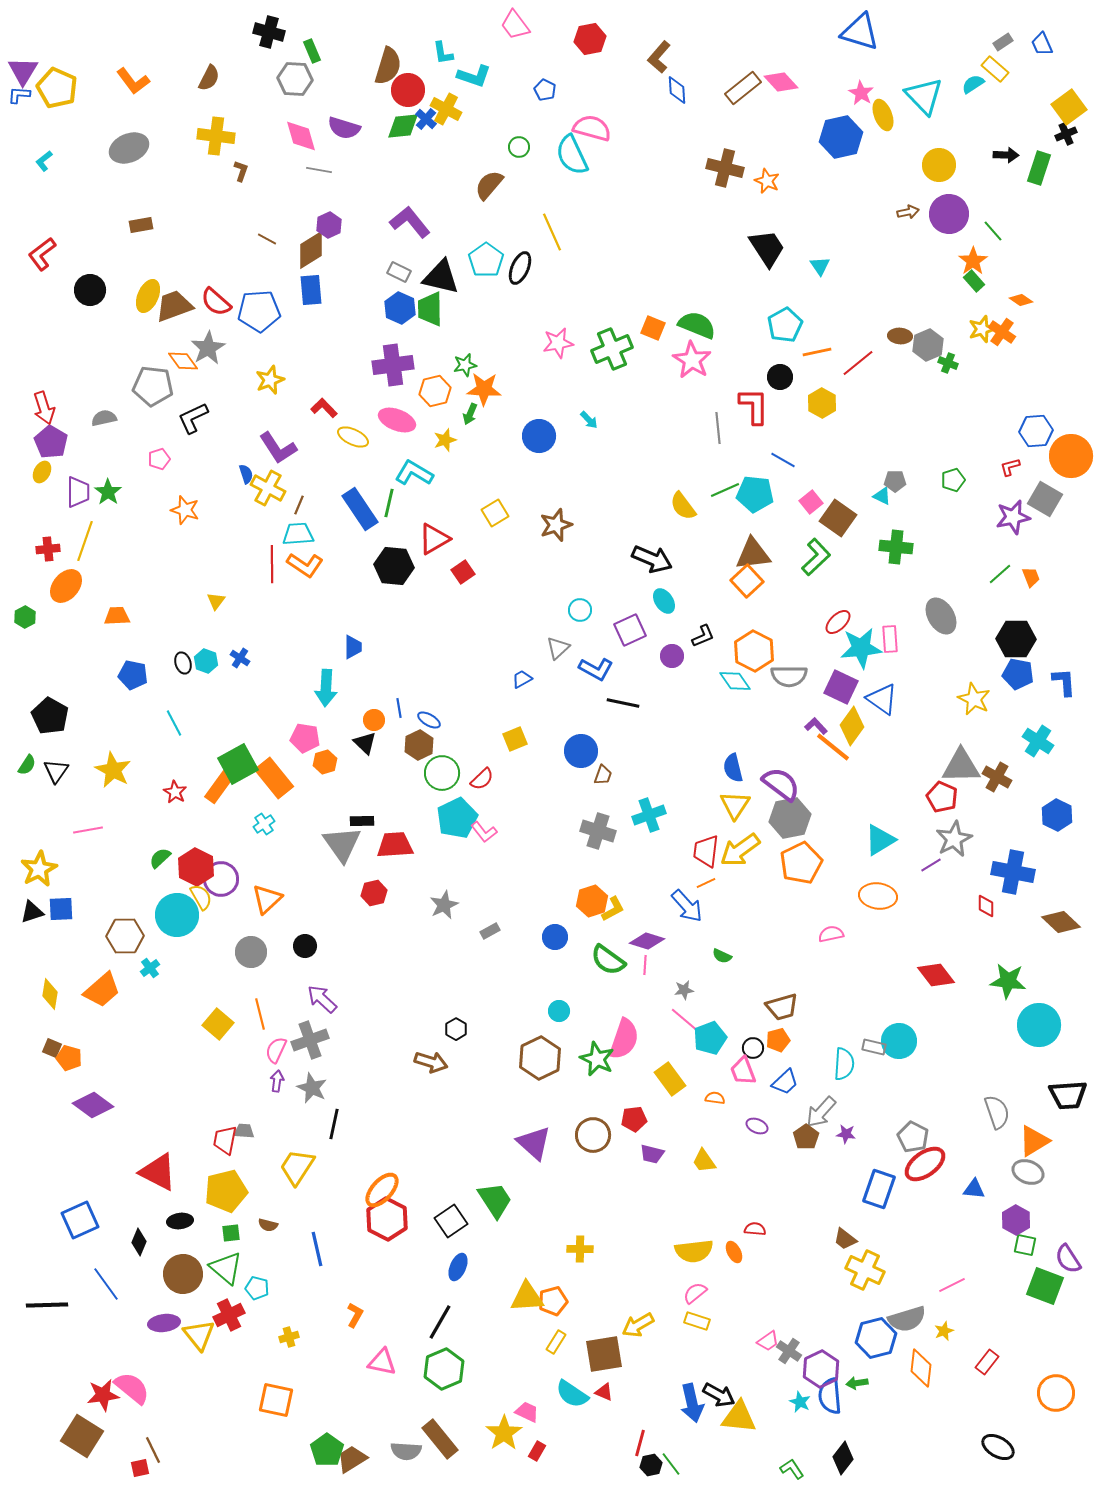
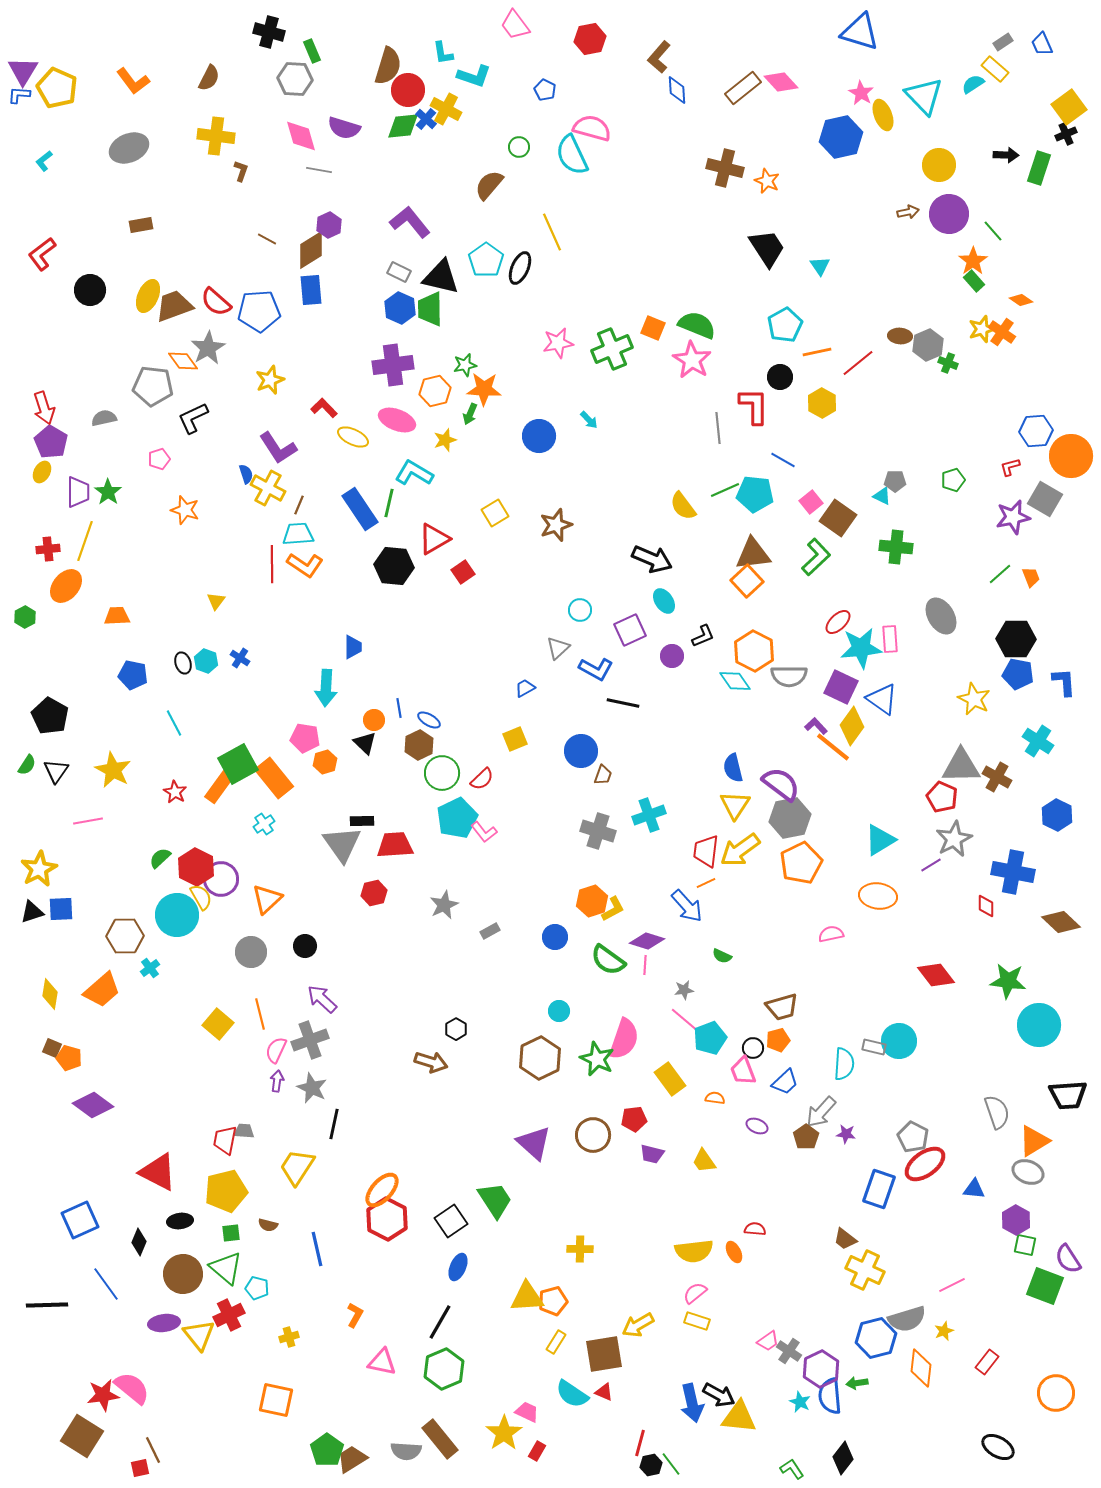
blue trapezoid at (522, 679): moved 3 px right, 9 px down
pink line at (88, 830): moved 9 px up
